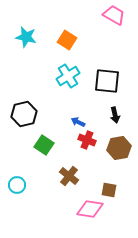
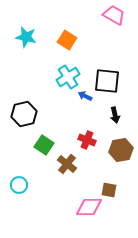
cyan cross: moved 1 px down
blue arrow: moved 7 px right, 26 px up
brown hexagon: moved 2 px right, 2 px down
brown cross: moved 2 px left, 12 px up
cyan circle: moved 2 px right
pink diamond: moved 1 px left, 2 px up; rotated 8 degrees counterclockwise
